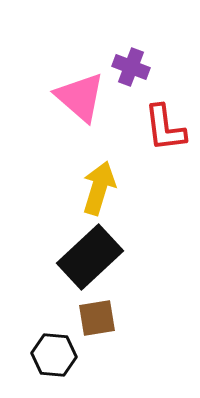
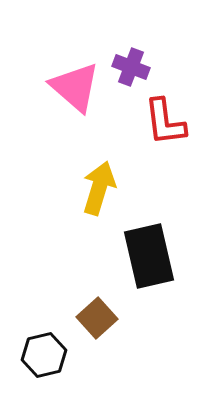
pink triangle: moved 5 px left, 10 px up
red L-shape: moved 6 px up
black rectangle: moved 59 px right, 1 px up; rotated 60 degrees counterclockwise
brown square: rotated 33 degrees counterclockwise
black hexagon: moved 10 px left; rotated 18 degrees counterclockwise
